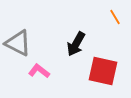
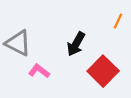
orange line: moved 3 px right, 4 px down; rotated 56 degrees clockwise
red square: rotated 32 degrees clockwise
